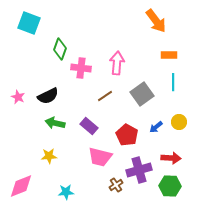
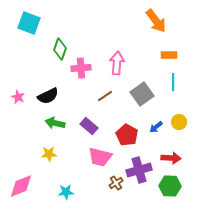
pink cross: rotated 12 degrees counterclockwise
yellow star: moved 2 px up
brown cross: moved 2 px up
